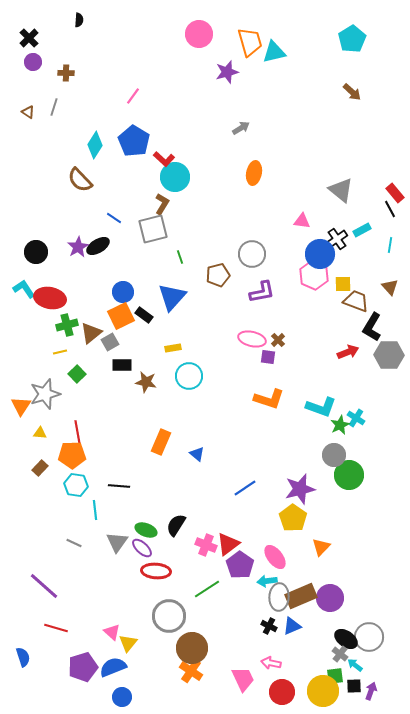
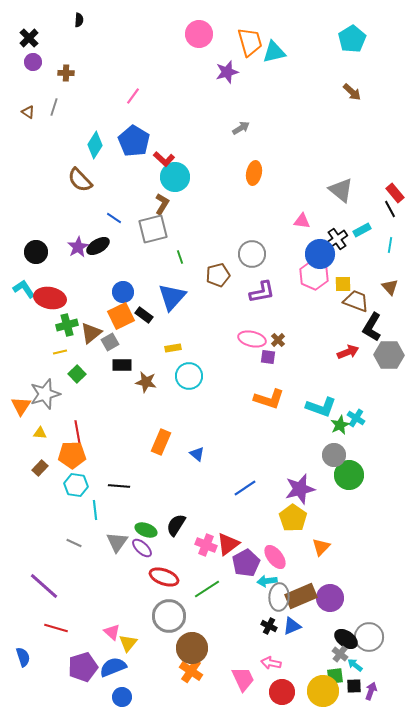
purple pentagon at (240, 565): moved 6 px right, 2 px up; rotated 8 degrees clockwise
red ellipse at (156, 571): moved 8 px right, 6 px down; rotated 16 degrees clockwise
